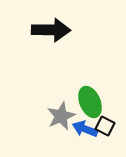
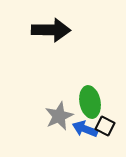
green ellipse: rotated 12 degrees clockwise
gray star: moved 2 px left
